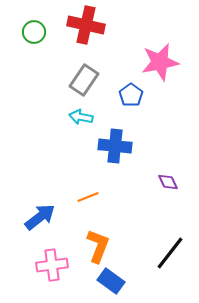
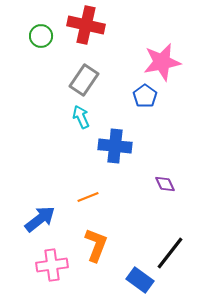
green circle: moved 7 px right, 4 px down
pink star: moved 2 px right
blue pentagon: moved 14 px right, 1 px down
cyan arrow: rotated 55 degrees clockwise
purple diamond: moved 3 px left, 2 px down
blue arrow: moved 2 px down
orange L-shape: moved 2 px left, 1 px up
blue rectangle: moved 29 px right, 1 px up
